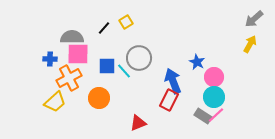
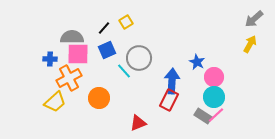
blue square: moved 16 px up; rotated 24 degrees counterclockwise
blue arrow: moved 1 px left; rotated 25 degrees clockwise
